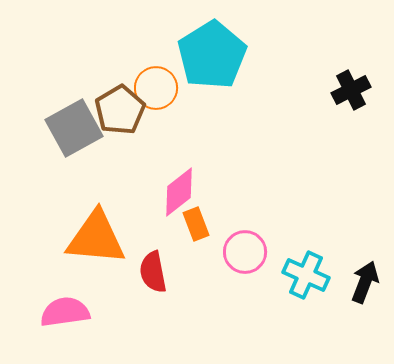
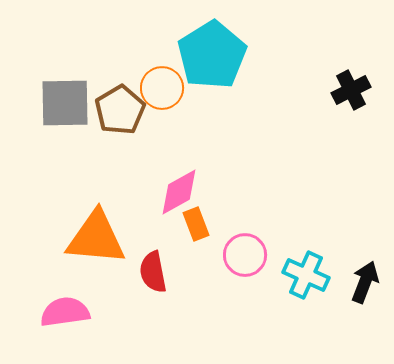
orange circle: moved 6 px right
gray square: moved 9 px left, 25 px up; rotated 28 degrees clockwise
pink diamond: rotated 9 degrees clockwise
pink circle: moved 3 px down
